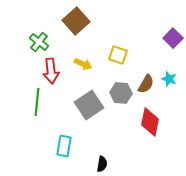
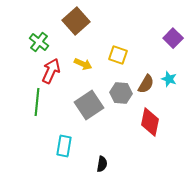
red arrow: rotated 150 degrees counterclockwise
